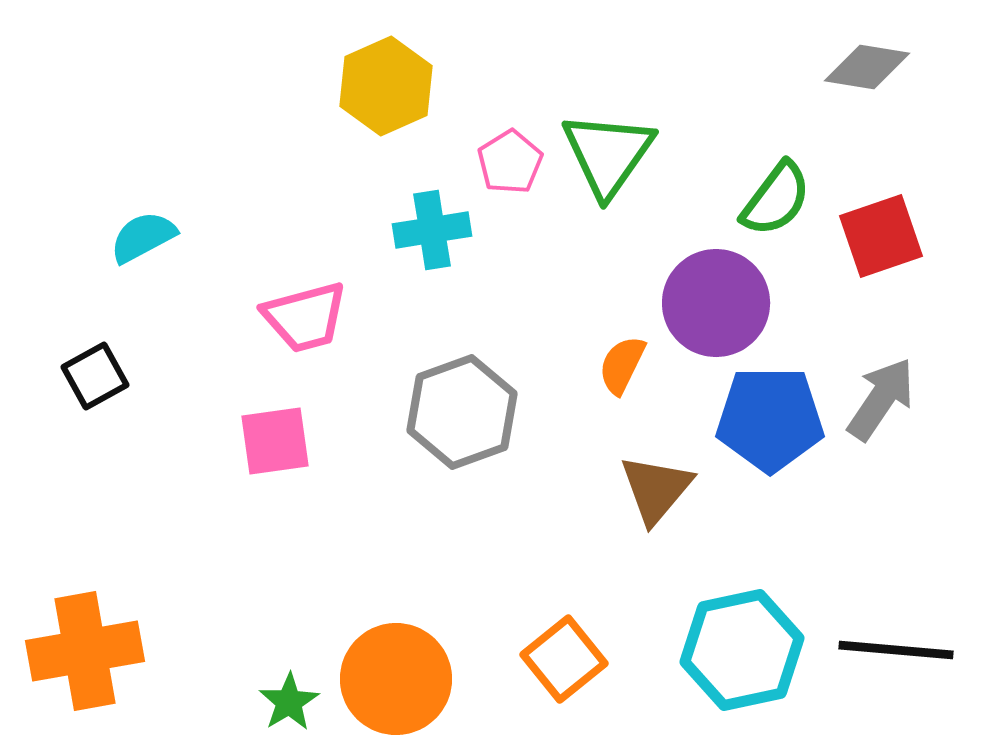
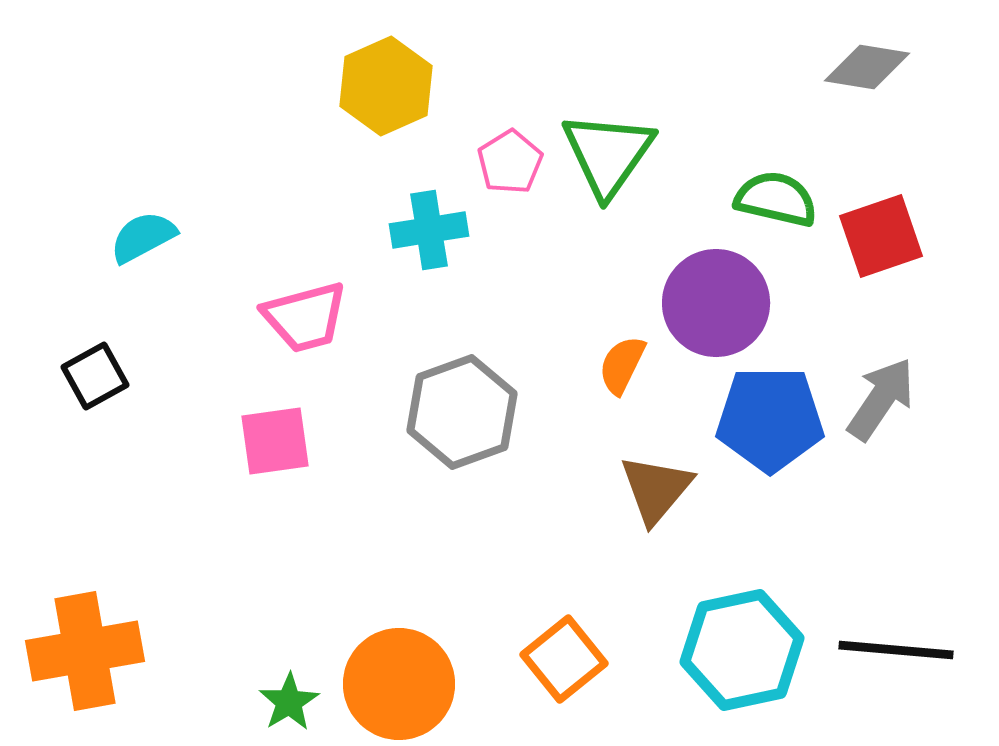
green semicircle: rotated 114 degrees counterclockwise
cyan cross: moved 3 px left
orange circle: moved 3 px right, 5 px down
